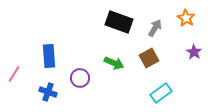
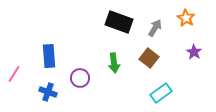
brown square: rotated 24 degrees counterclockwise
green arrow: rotated 60 degrees clockwise
